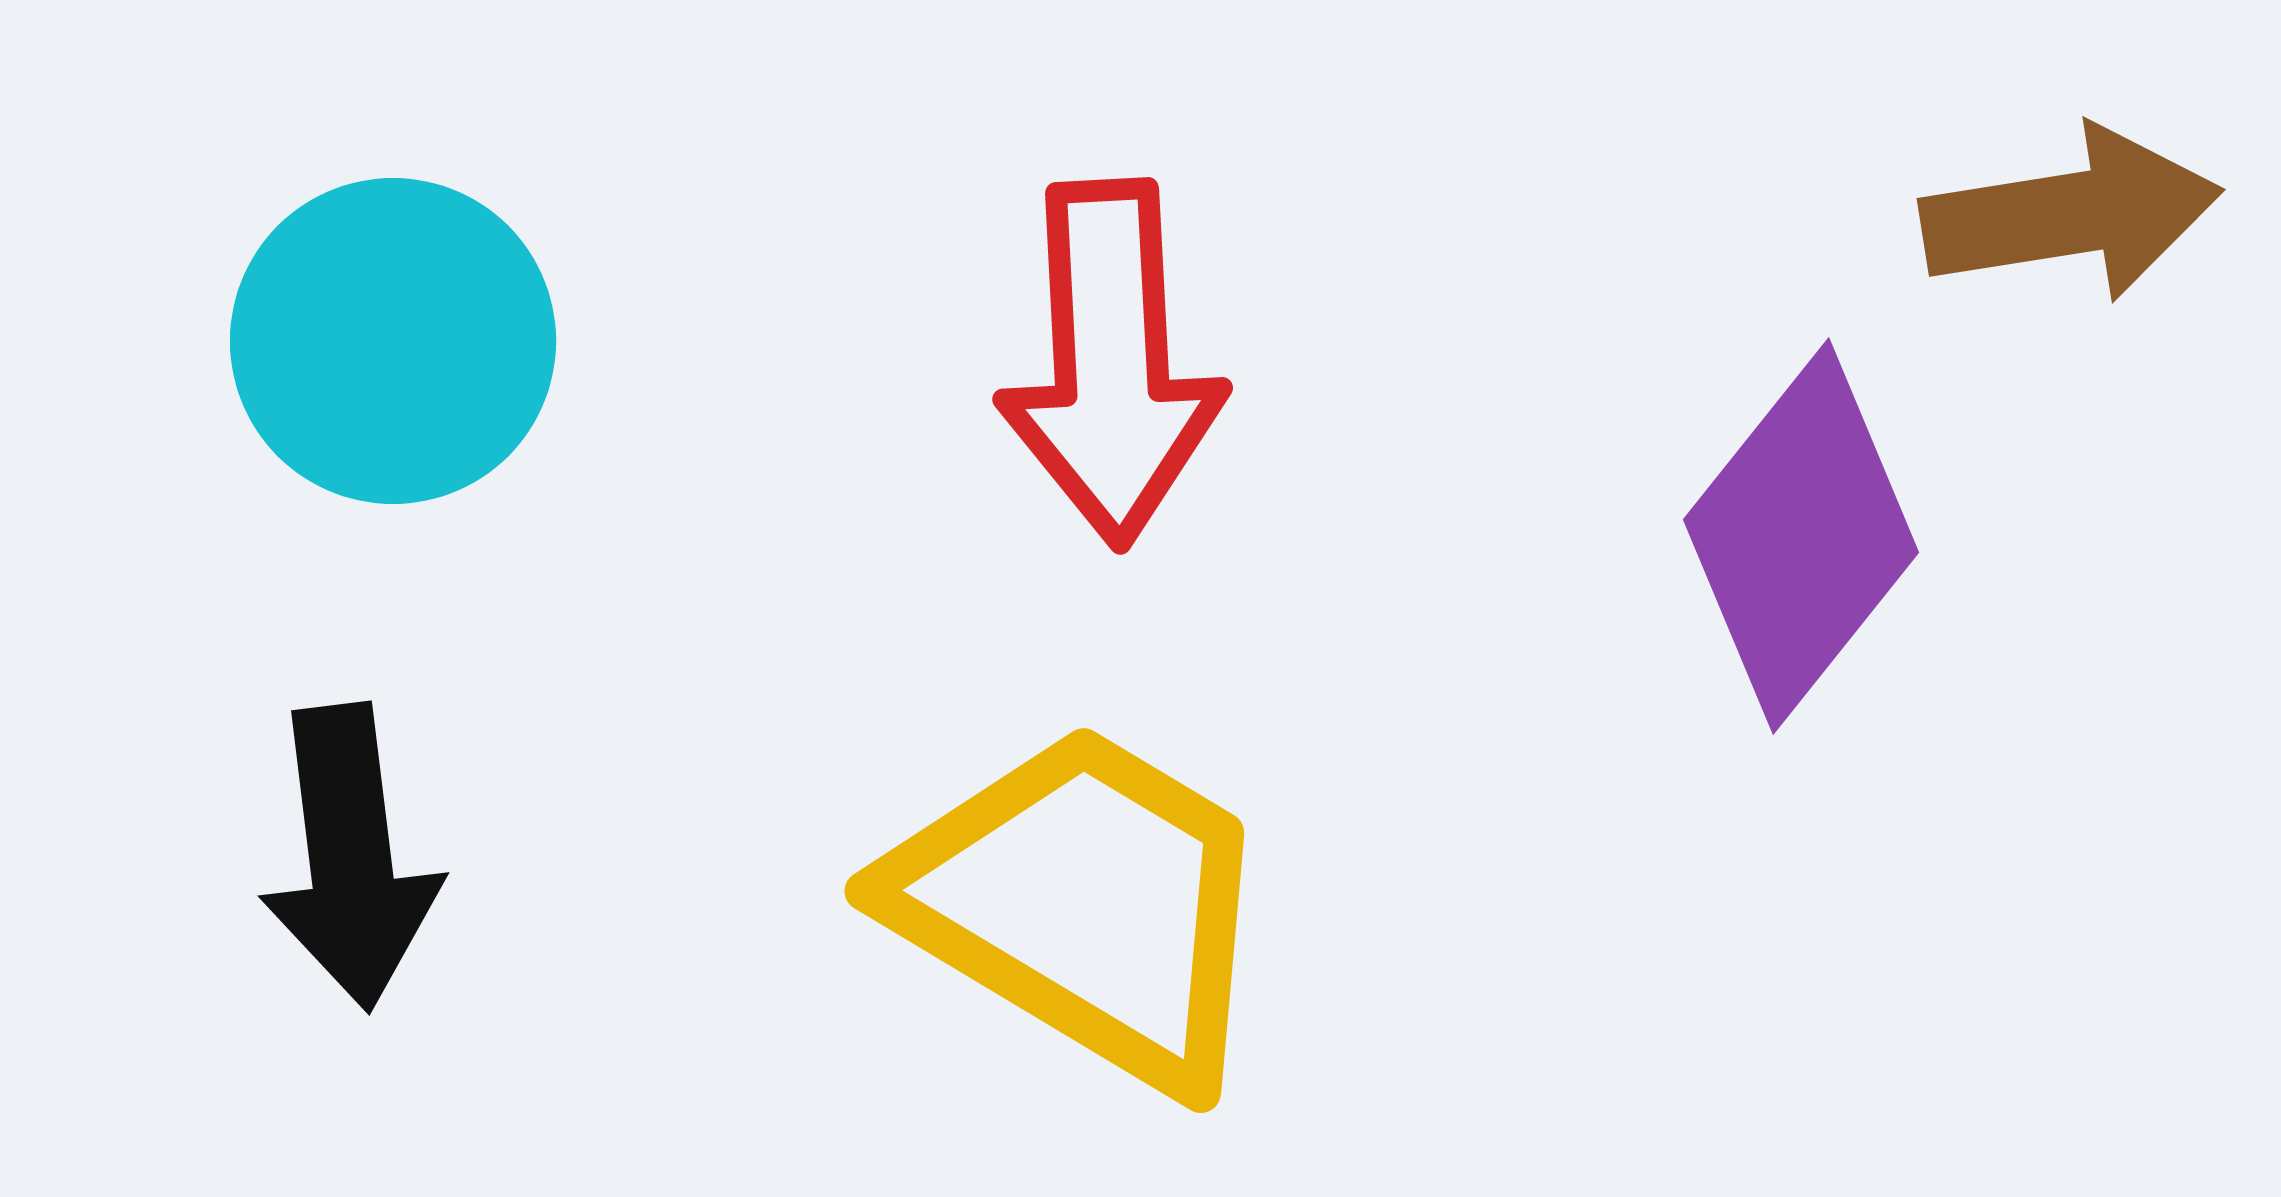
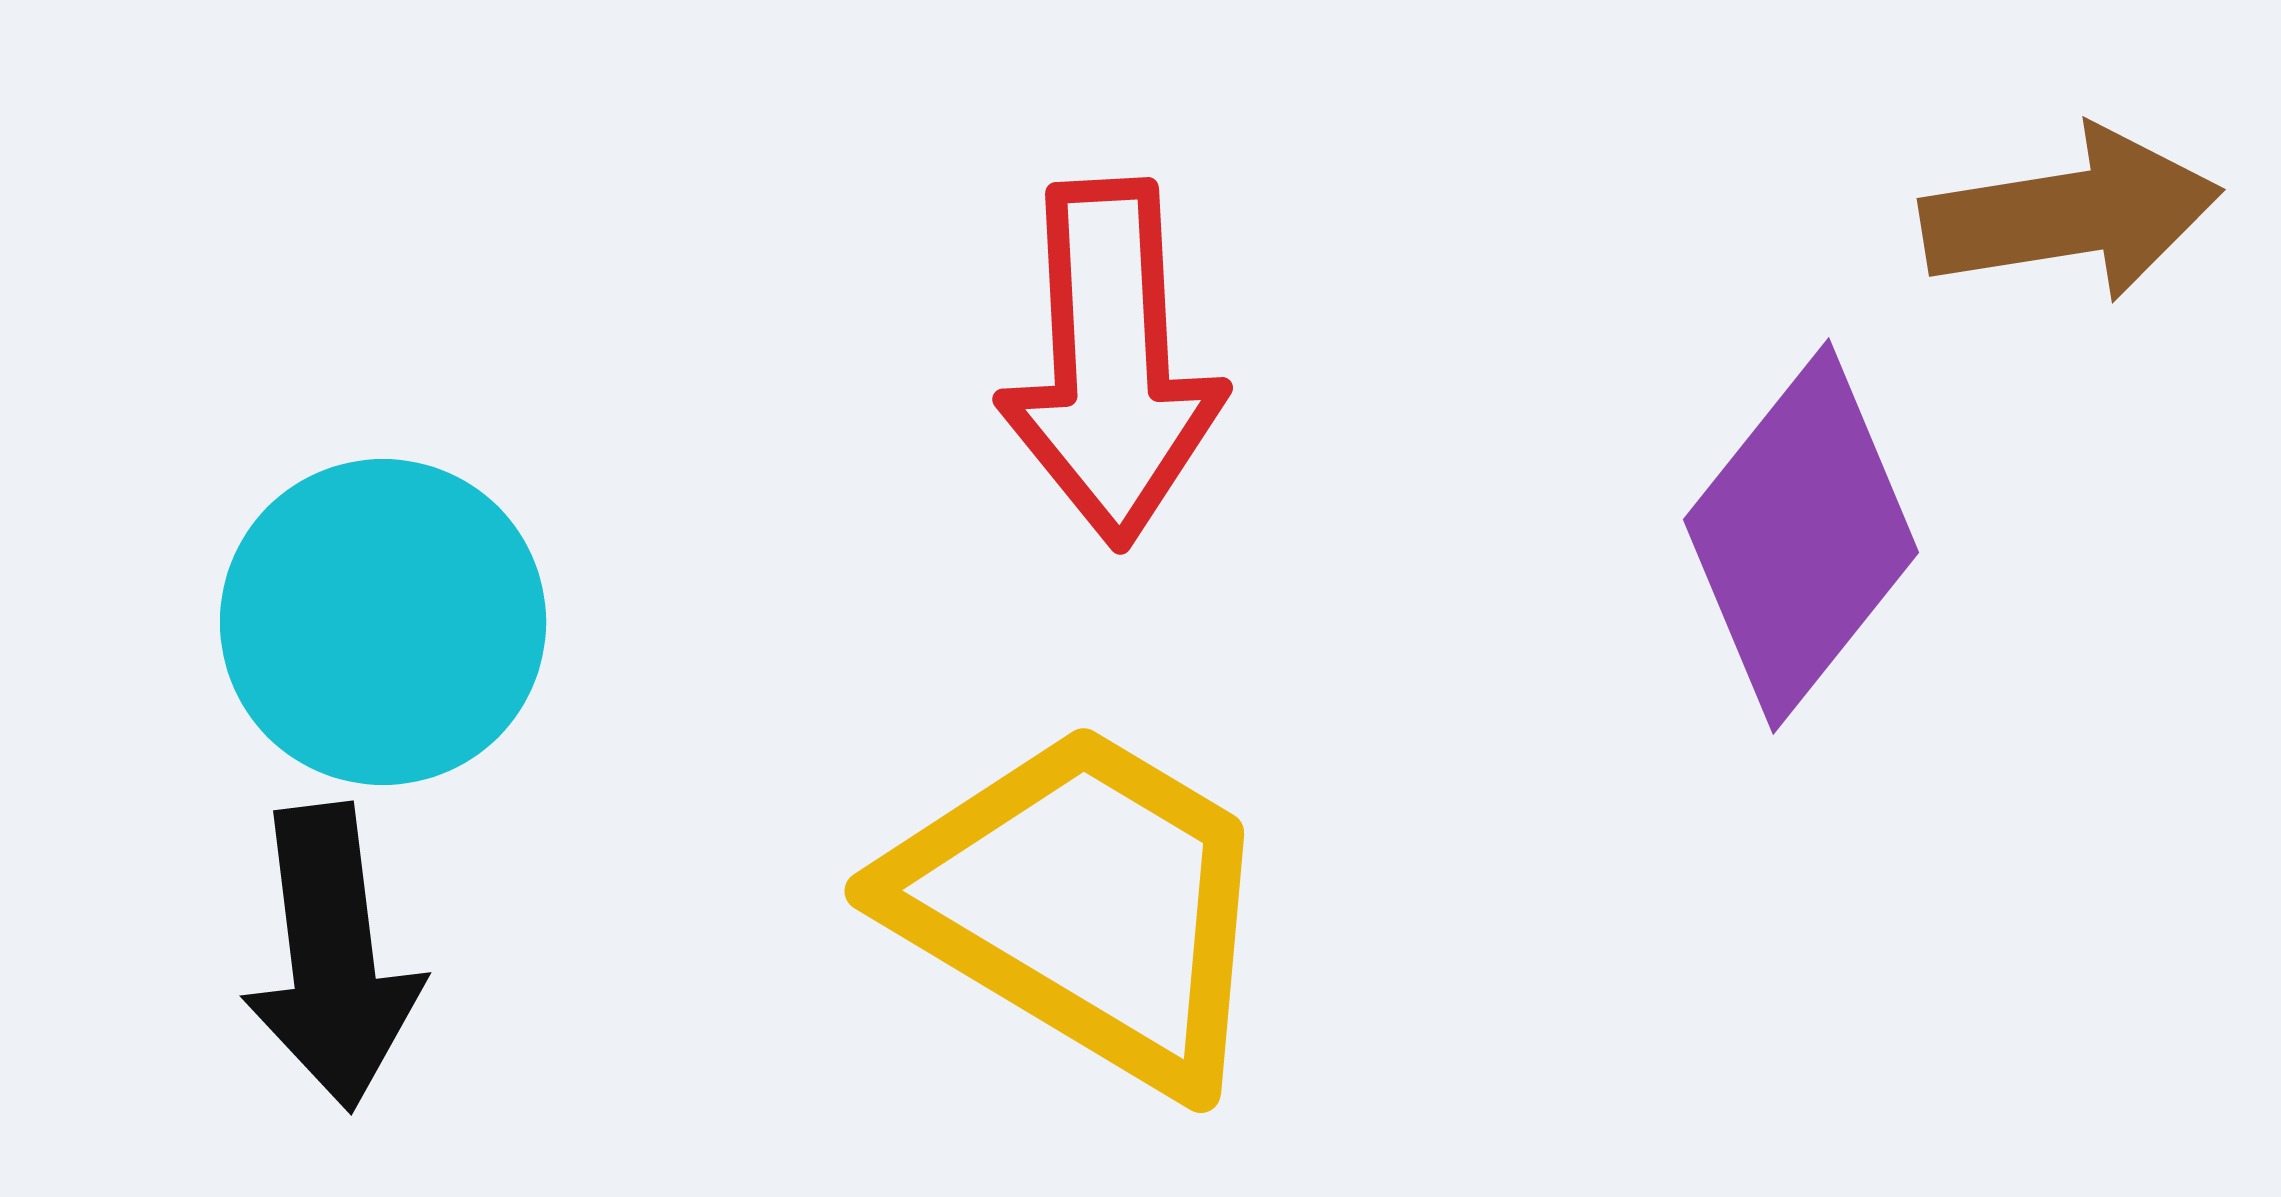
cyan circle: moved 10 px left, 281 px down
black arrow: moved 18 px left, 100 px down
